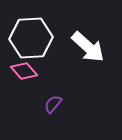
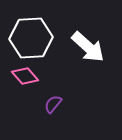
pink diamond: moved 1 px right, 5 px down
